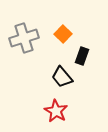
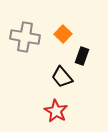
gray cross: moved 1 px right, 1 px up; rotated 28 degrees clockwise
